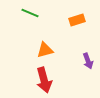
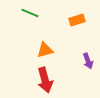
red arrow: moved 1 px right
